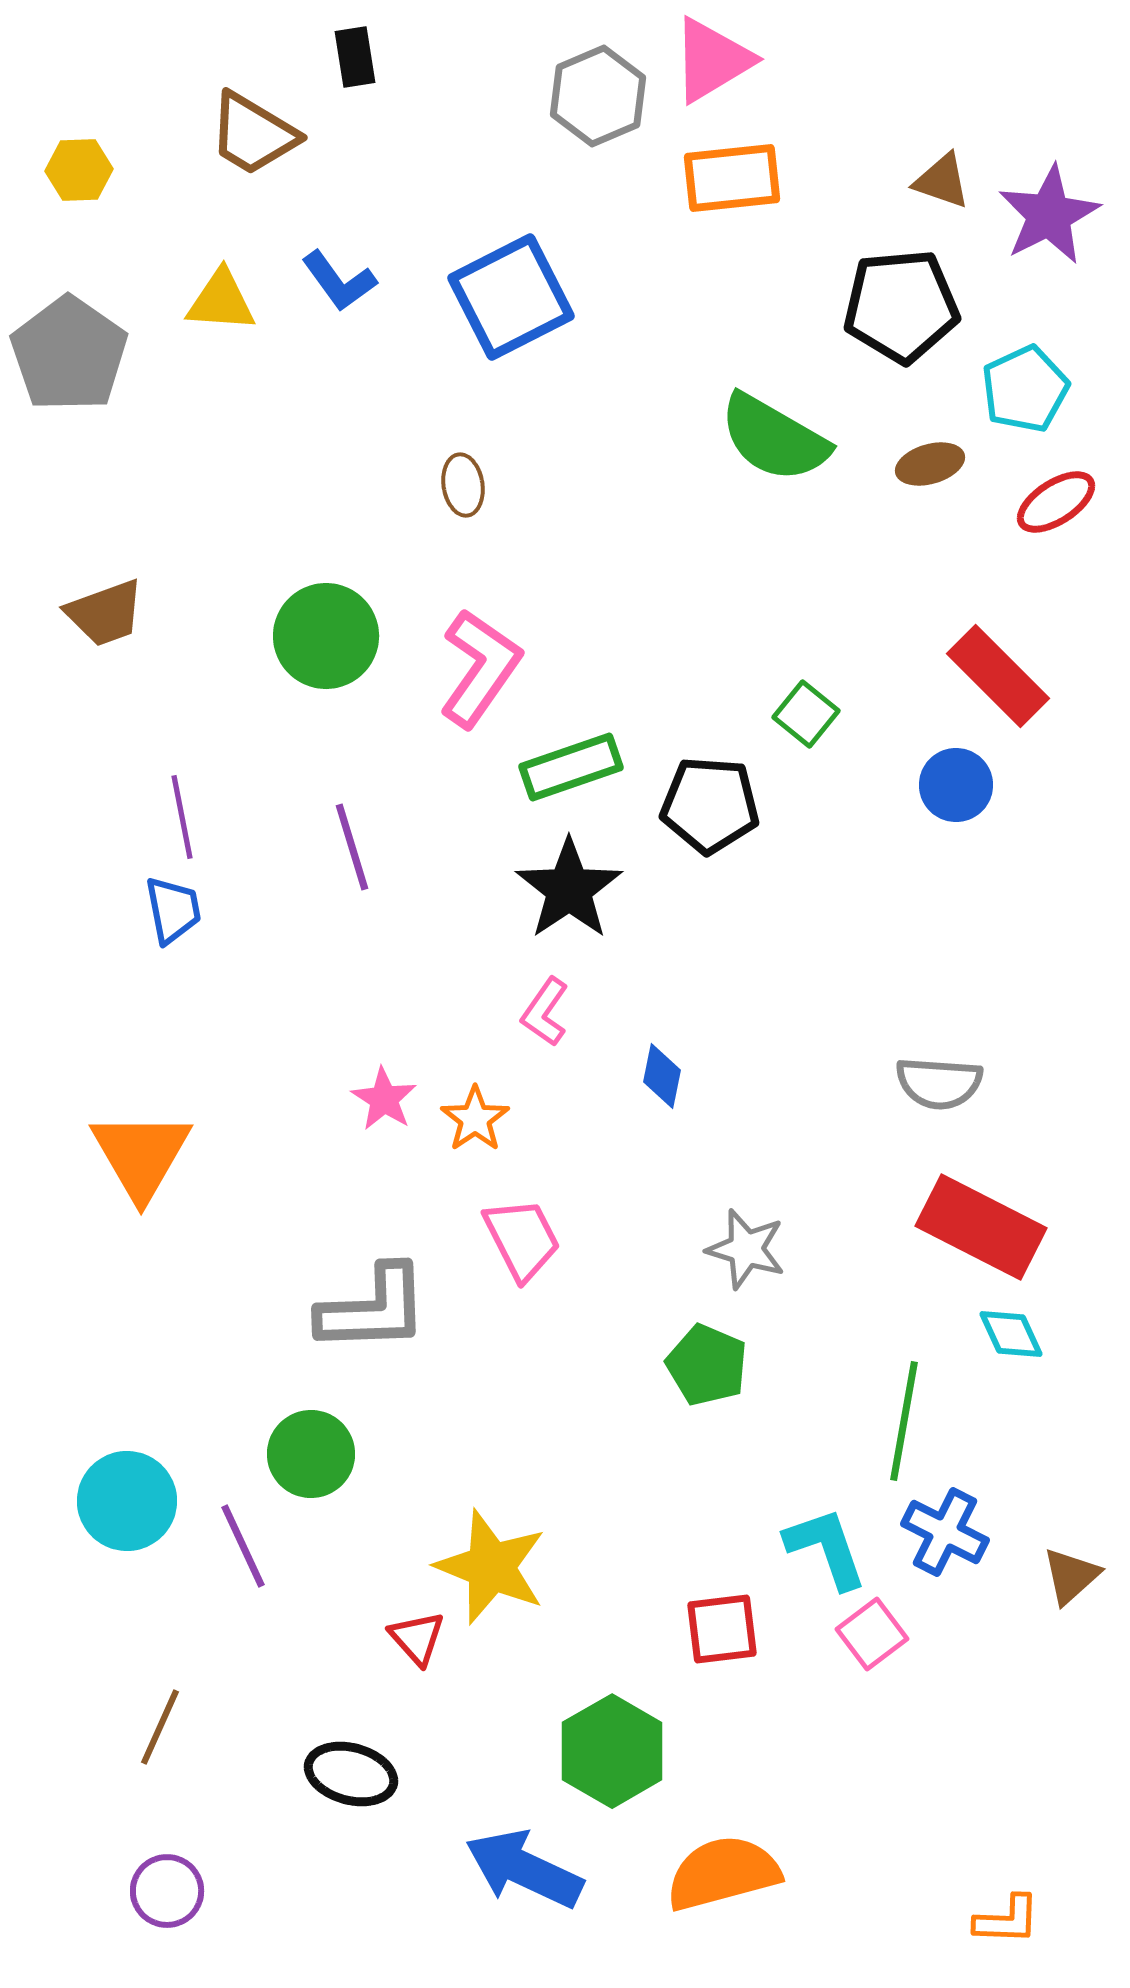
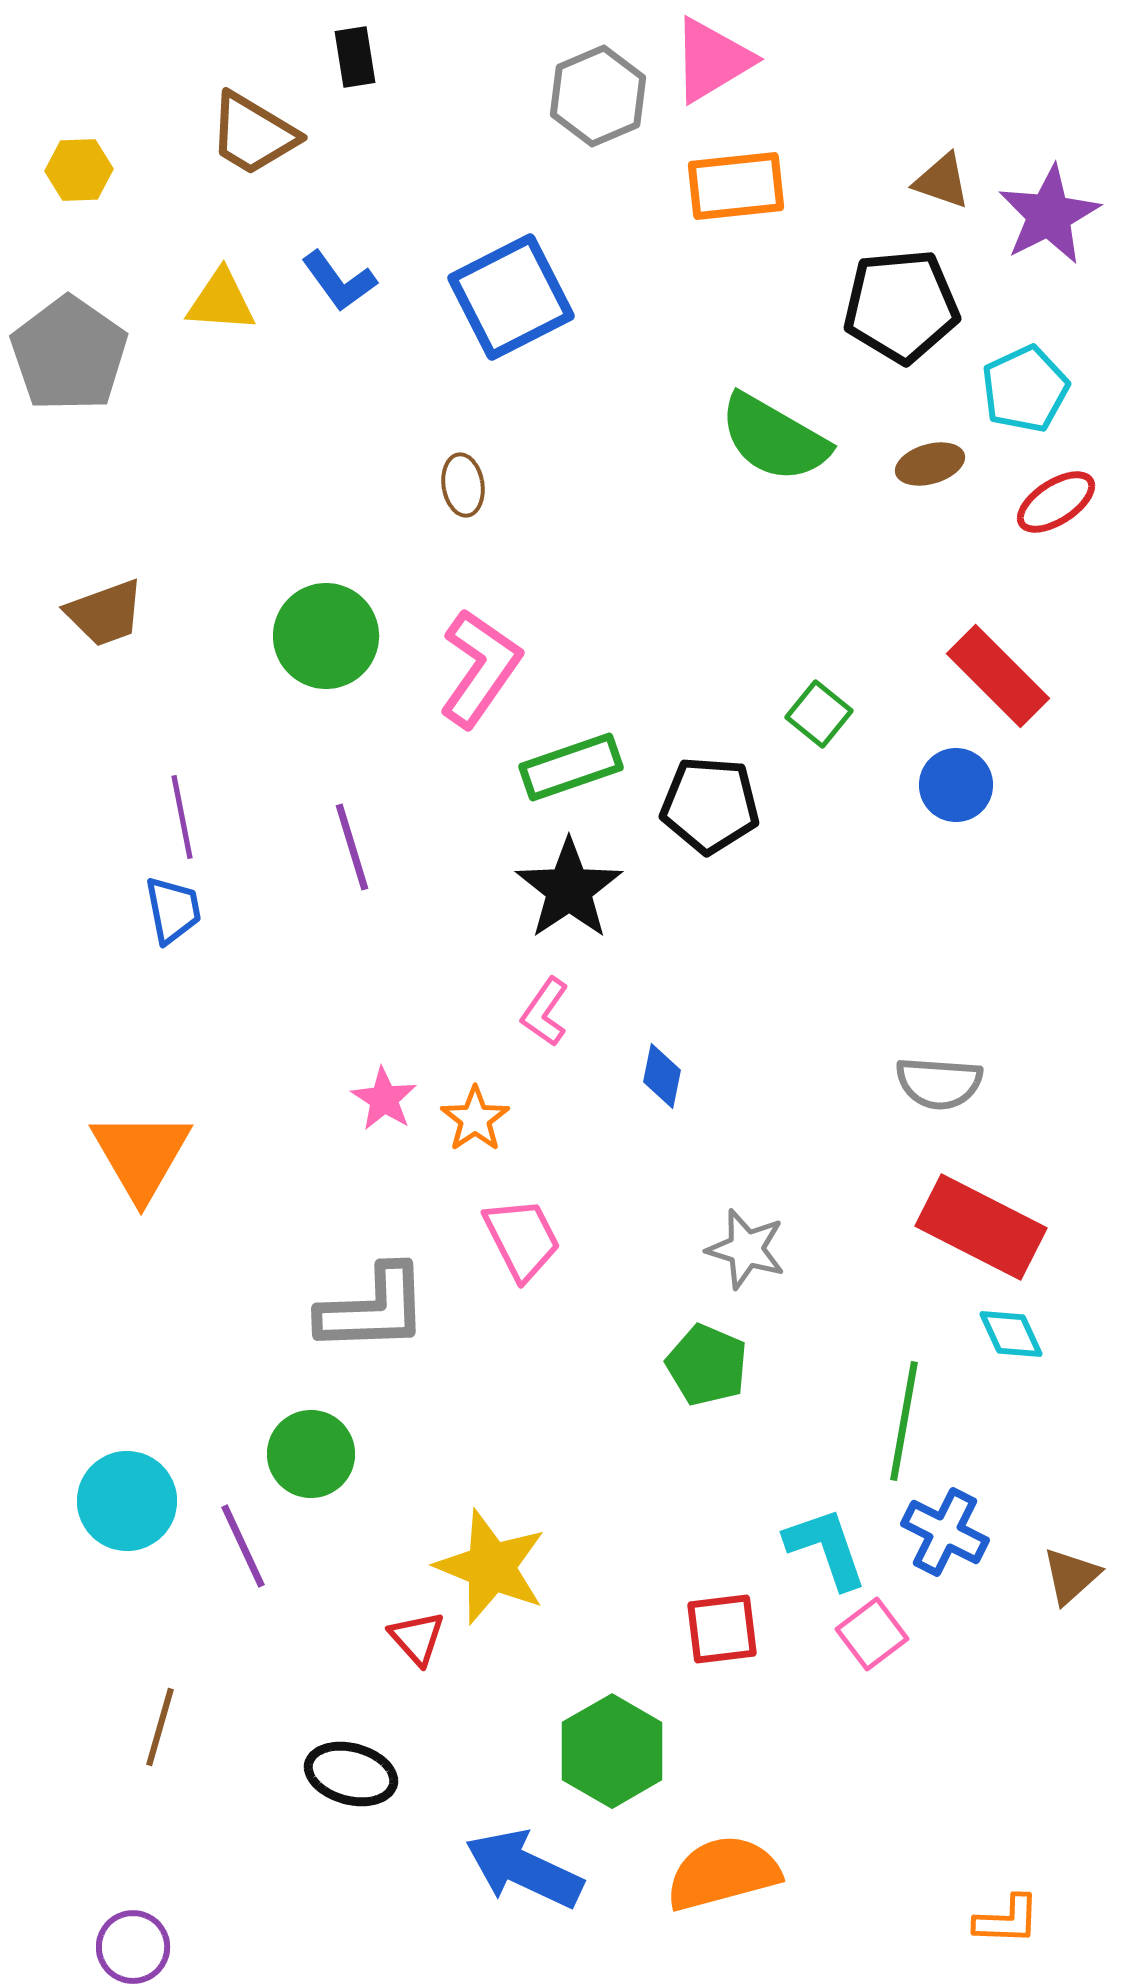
orange rectangle at (732, 178): moved 4 px right, 8 px down
green square at (806, 714): moved 13 px right
brown line at (160, 1727): rotated 8 degrees counterclockwise
purple circle at (167, 1891): moved 34 px left, 56 px down
